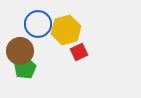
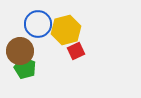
red square: moved 3 px left, 1 px up
green pentagon: rotated 20 degrees counterclockwise
